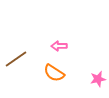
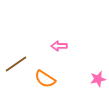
brown line: moved 5 px down
orange semicircle: moved 9 px left, 6 px down
